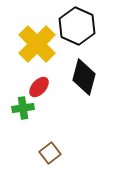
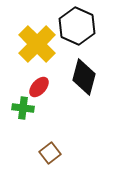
green cross: rotated 15 degrees clockwise
